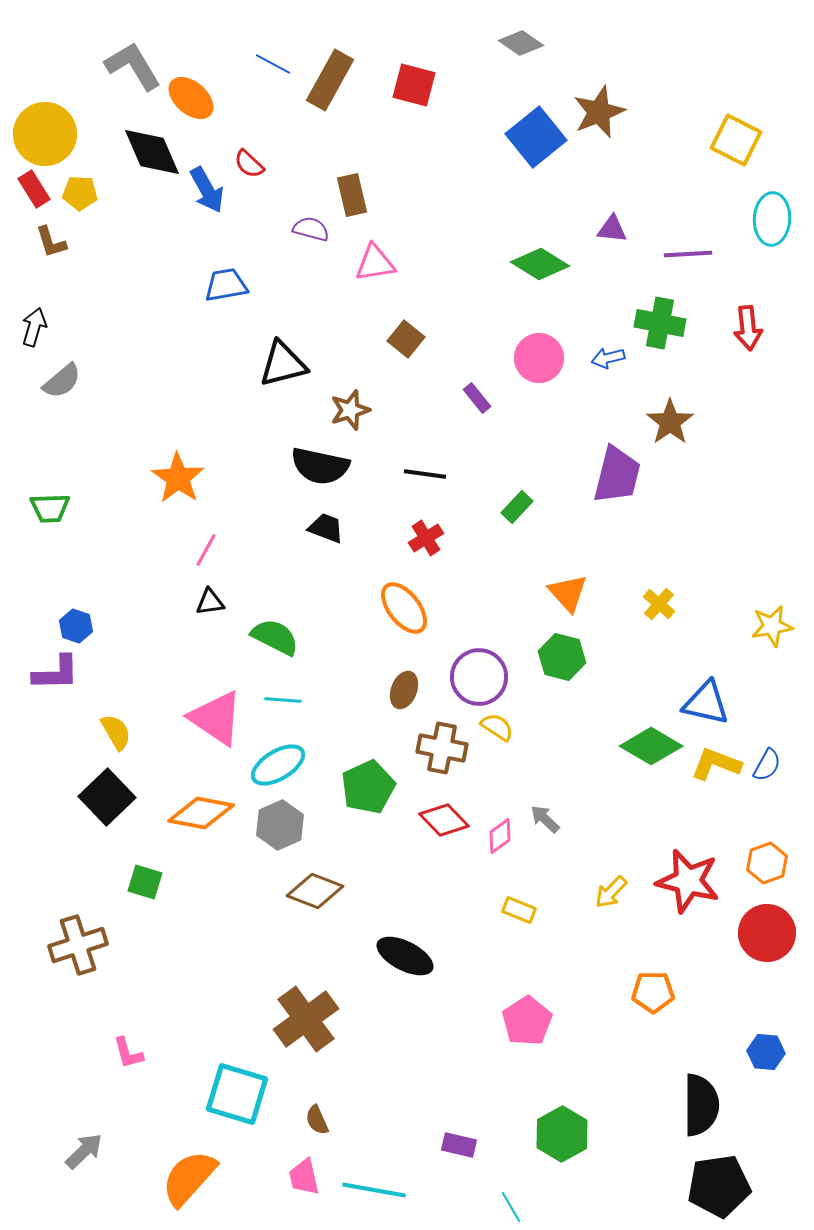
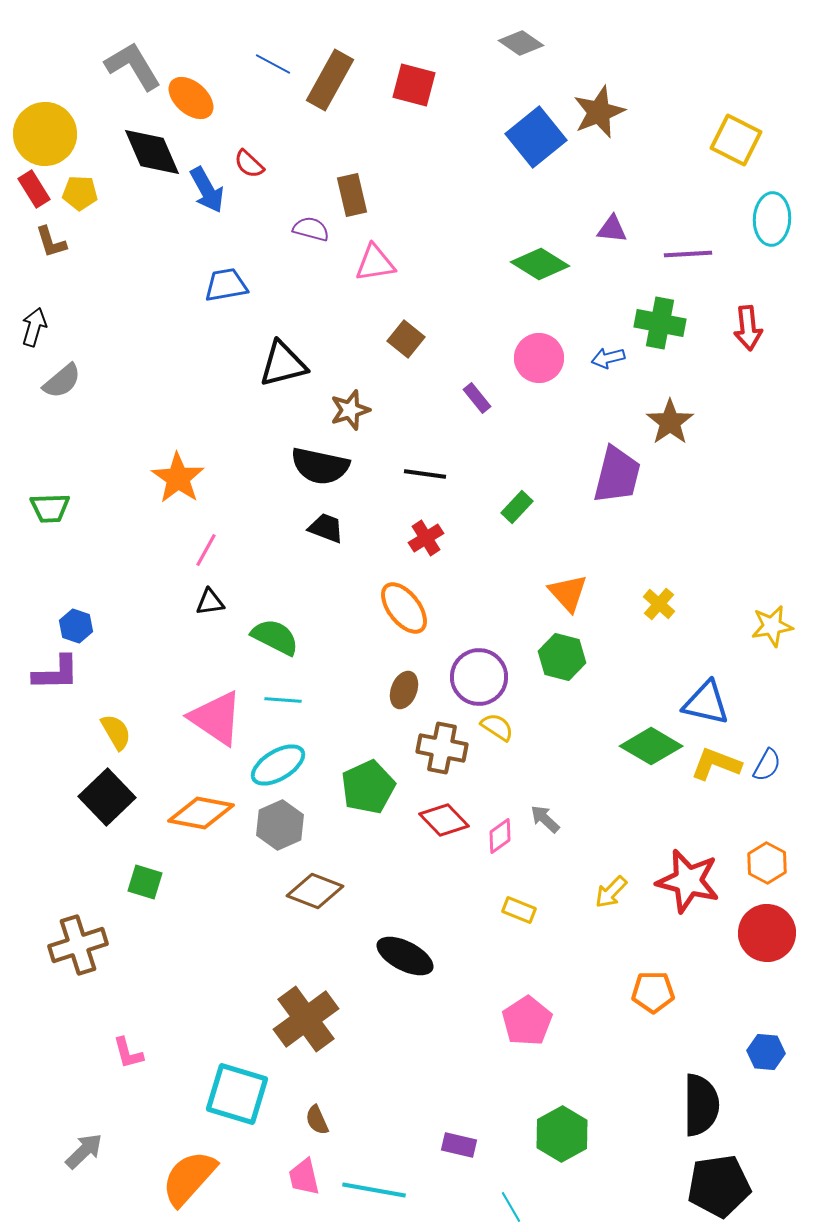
orange hexagon at (767, 863): rotated 12 degrees counterclockwise
